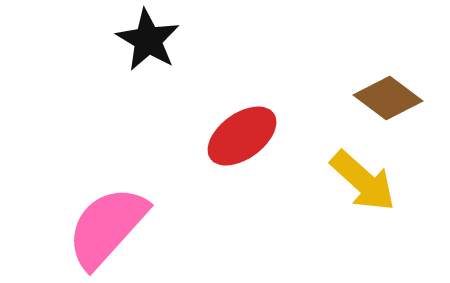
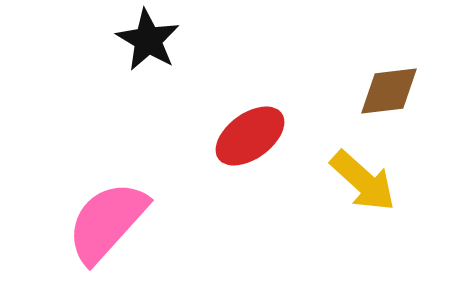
brown diamond: moved 1 px right, 7 px up; rotated 44 degrees counterclockwise
red ellipse: moved 8 px right
pink semicircle: moved 5 px up
